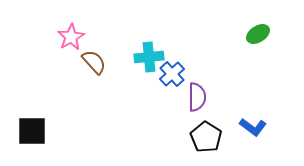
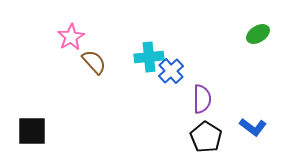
blue cross: moved 1 px left, 3 px up
purple semicircle: moved 5 px right, 2 px down
